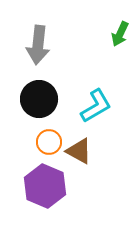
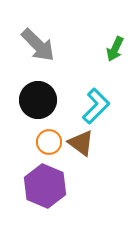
green arrow: moved 5 px left, 15 px down
gray arrow: rotated 51 degrees counterclockwise
black circle: moved 1 px left, 1 px down
cyan L-shape: rotated 15 degrees counterclockwise
brown triangle: moved 2 px right, 8 px up; rotated 8 degrees clockwise
